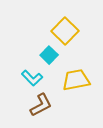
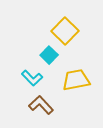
brown L-shape: rotated 105 degrees counterclockwise
